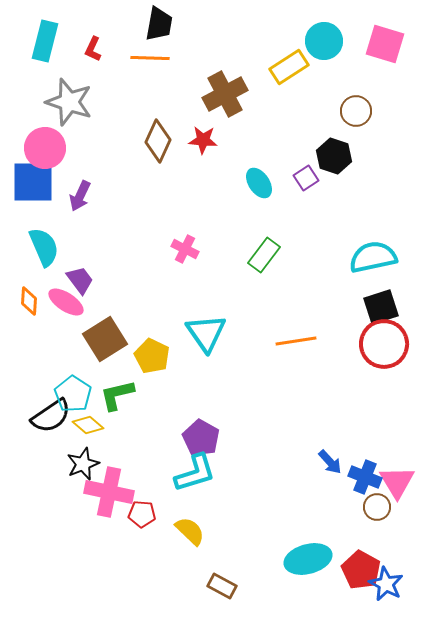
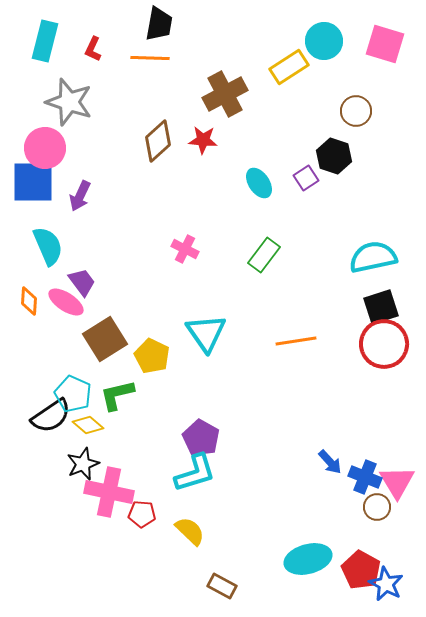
brown diamond at (158, 141): rotated 24 degrees clockwise
cyan semicircle at (44, 247): moved 4 px right, 1 px up
purple trapezoid at (80, 280): moved 2 px right, 2 px down
cyan pentagon at (73, 394): rotated 9 degrees counterclockwise
